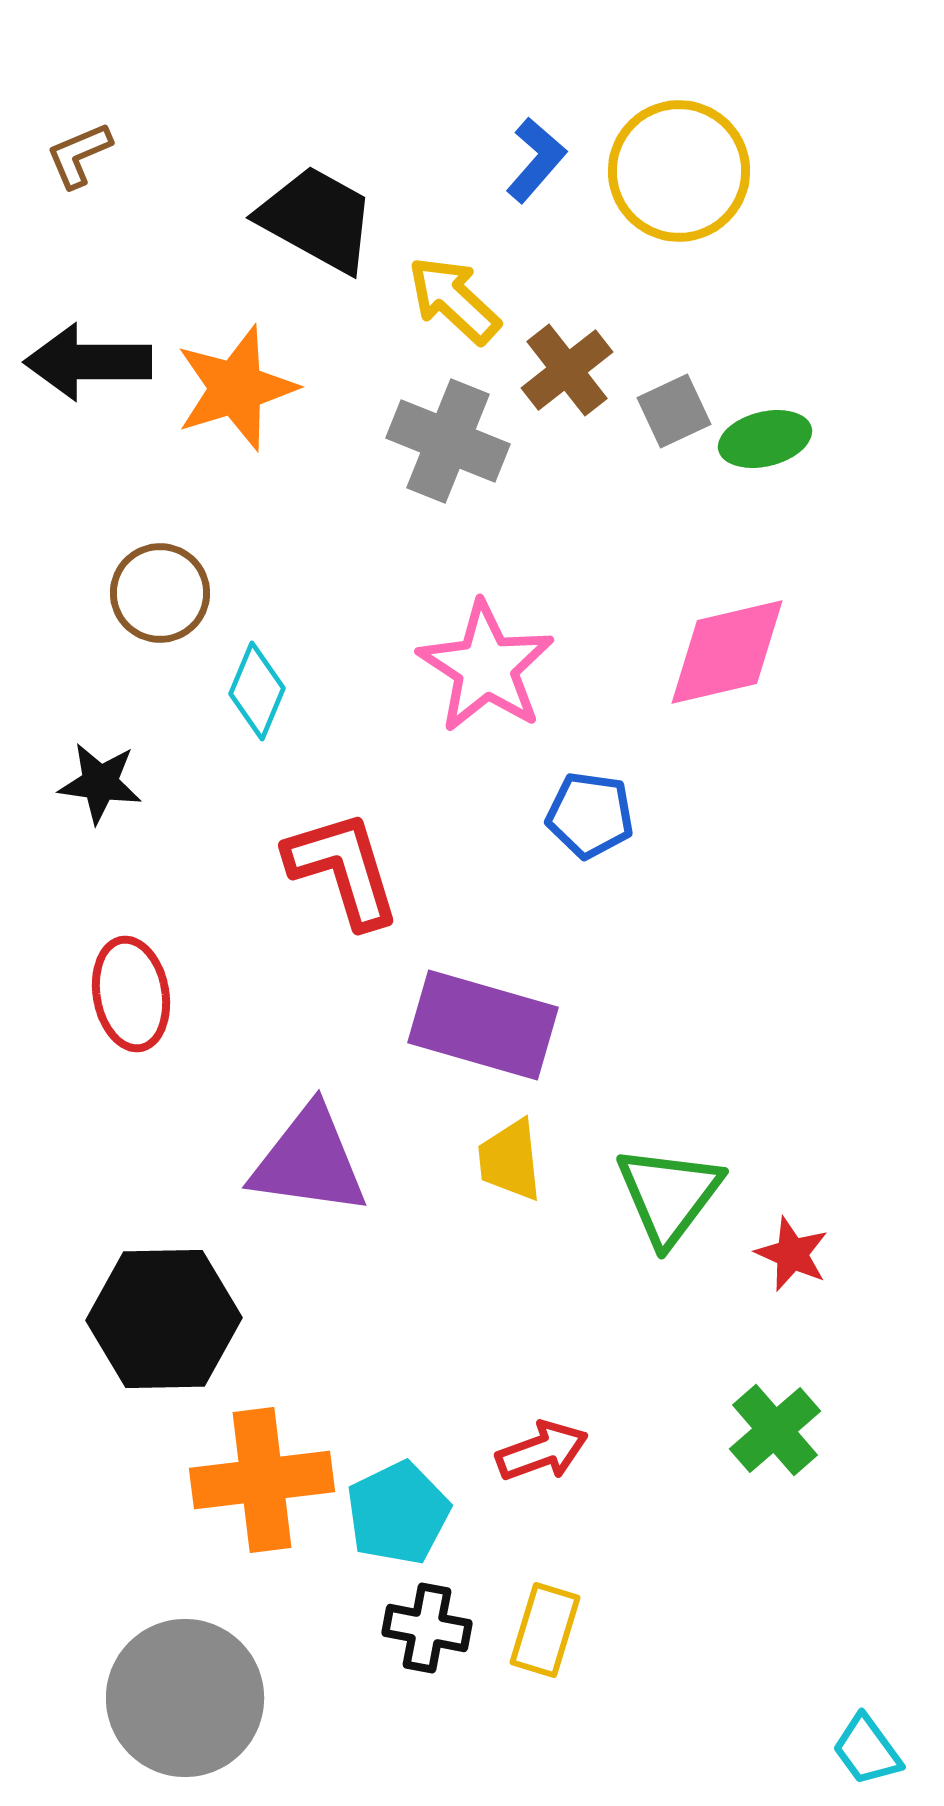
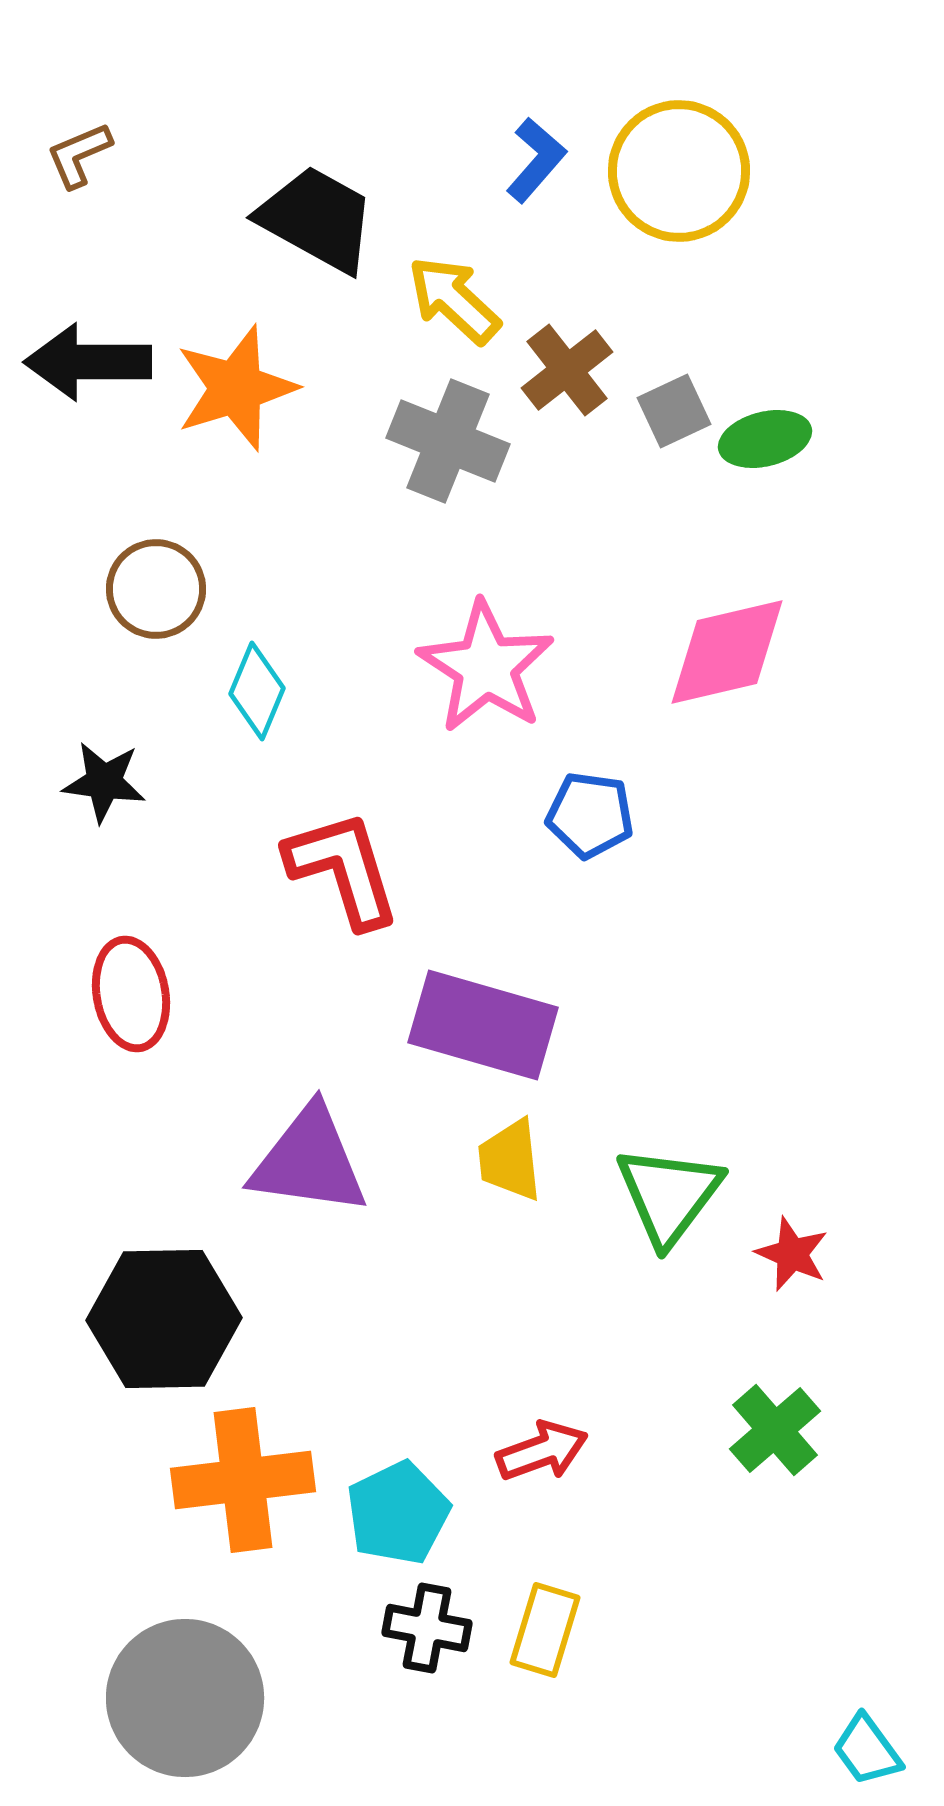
brown circle: moved 4 px left, 4 px up
black star: moved 4 px right, 1 px up
orange cross: moved 19 px left
